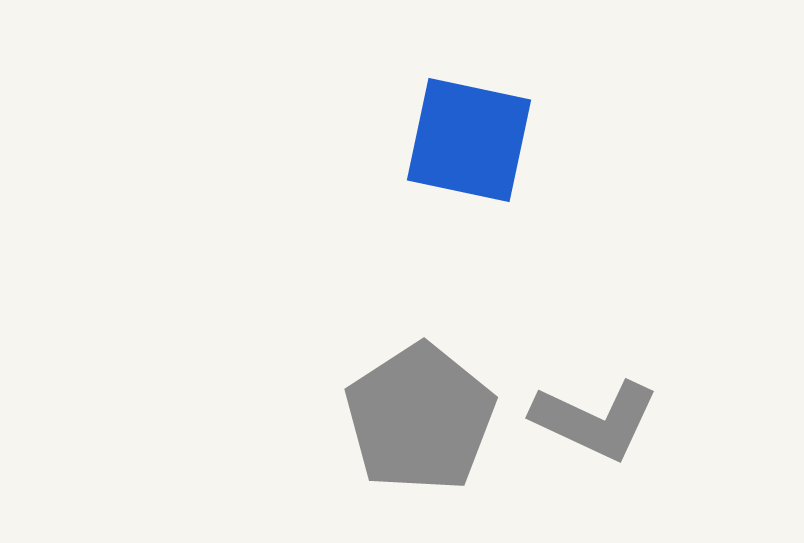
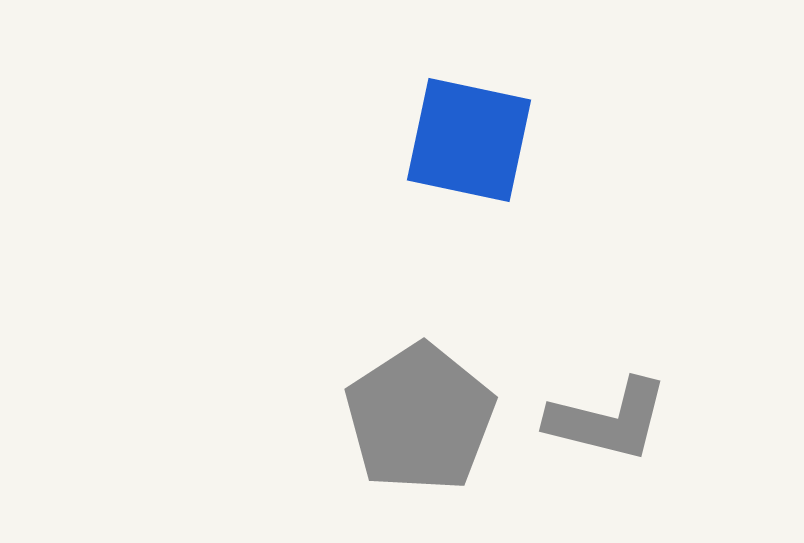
gray L-shape: moved 13 px right; rotated 11 degrees counterclockwise
